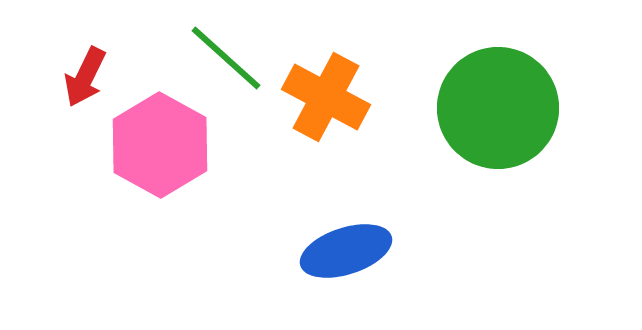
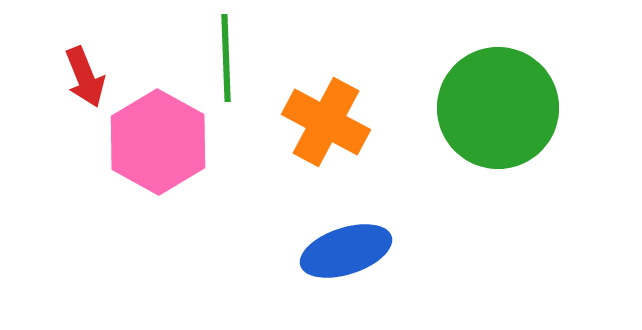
green line: rotated 46 degrees clockwise
red arrow: rotated 48 degrees counterclockwise
orange cross: moved 25 px down
pink hexagon: moved 2 px left, 3 px up
